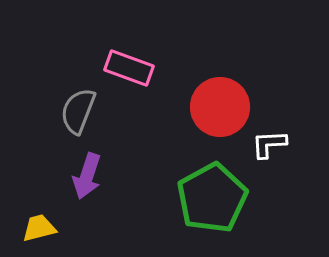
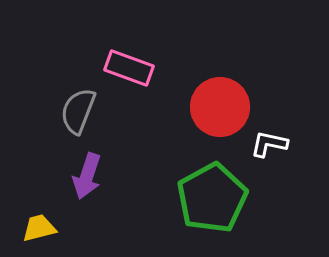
white L-shape: rotated 15 degrees clockwise
